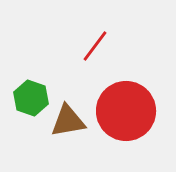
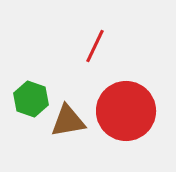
red line: rotated 12 degrees counterclockwise
green hexagon: moved 1 px down
